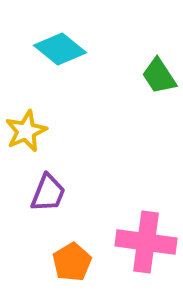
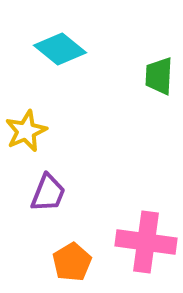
green trapezoid: rotated 36 degrees clockwise
